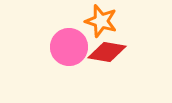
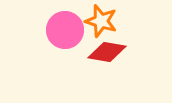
pink circle: moved 4 px left, 17 px up
